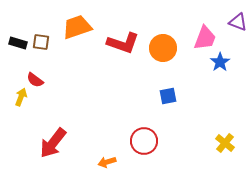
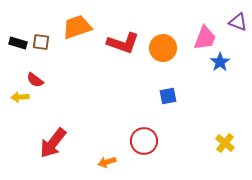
yellow arrow: moved 1 px left; rotated 114 degrees counterclockwise
